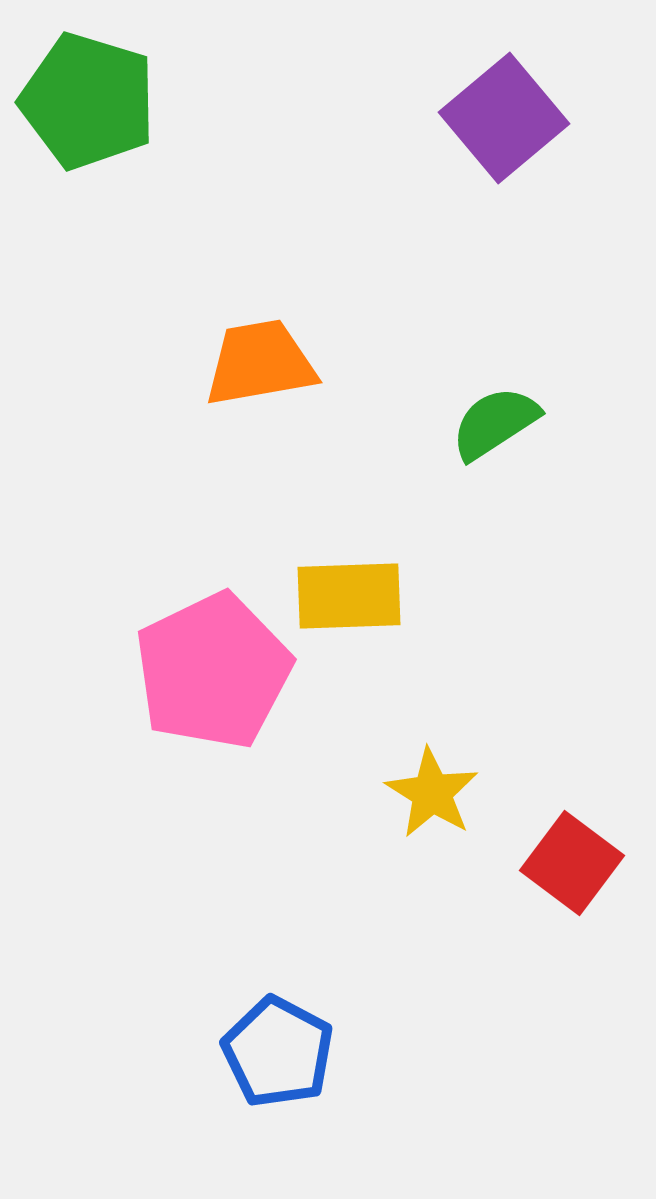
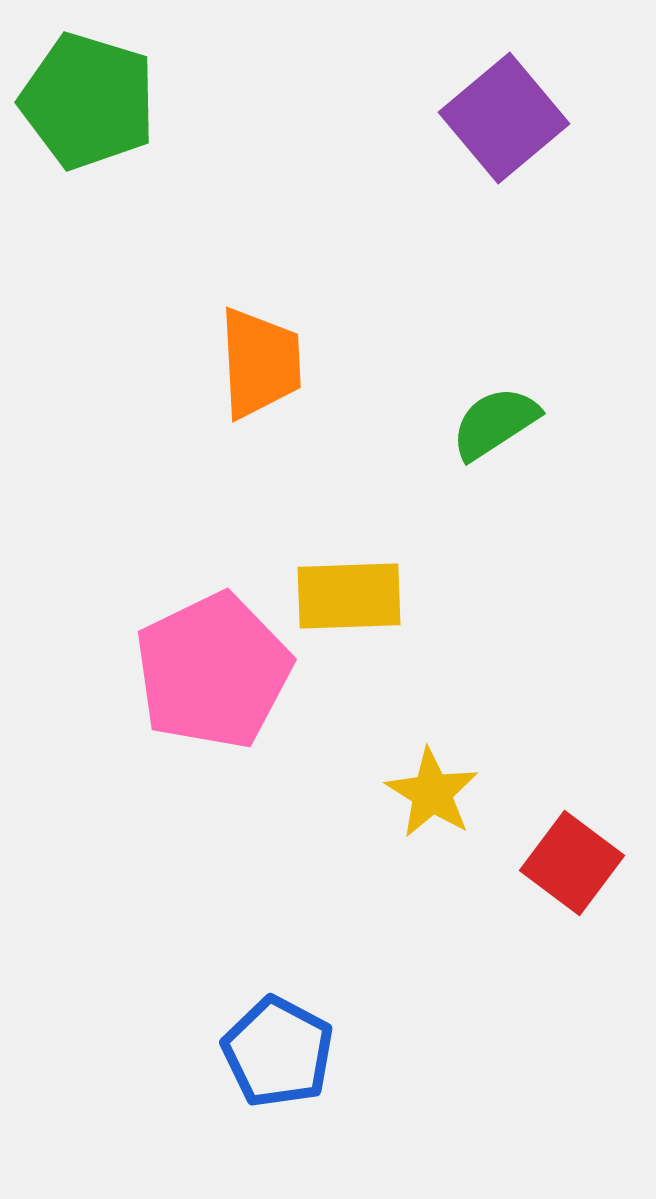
orange trapezoid: rotated 97 degrees clockwise
